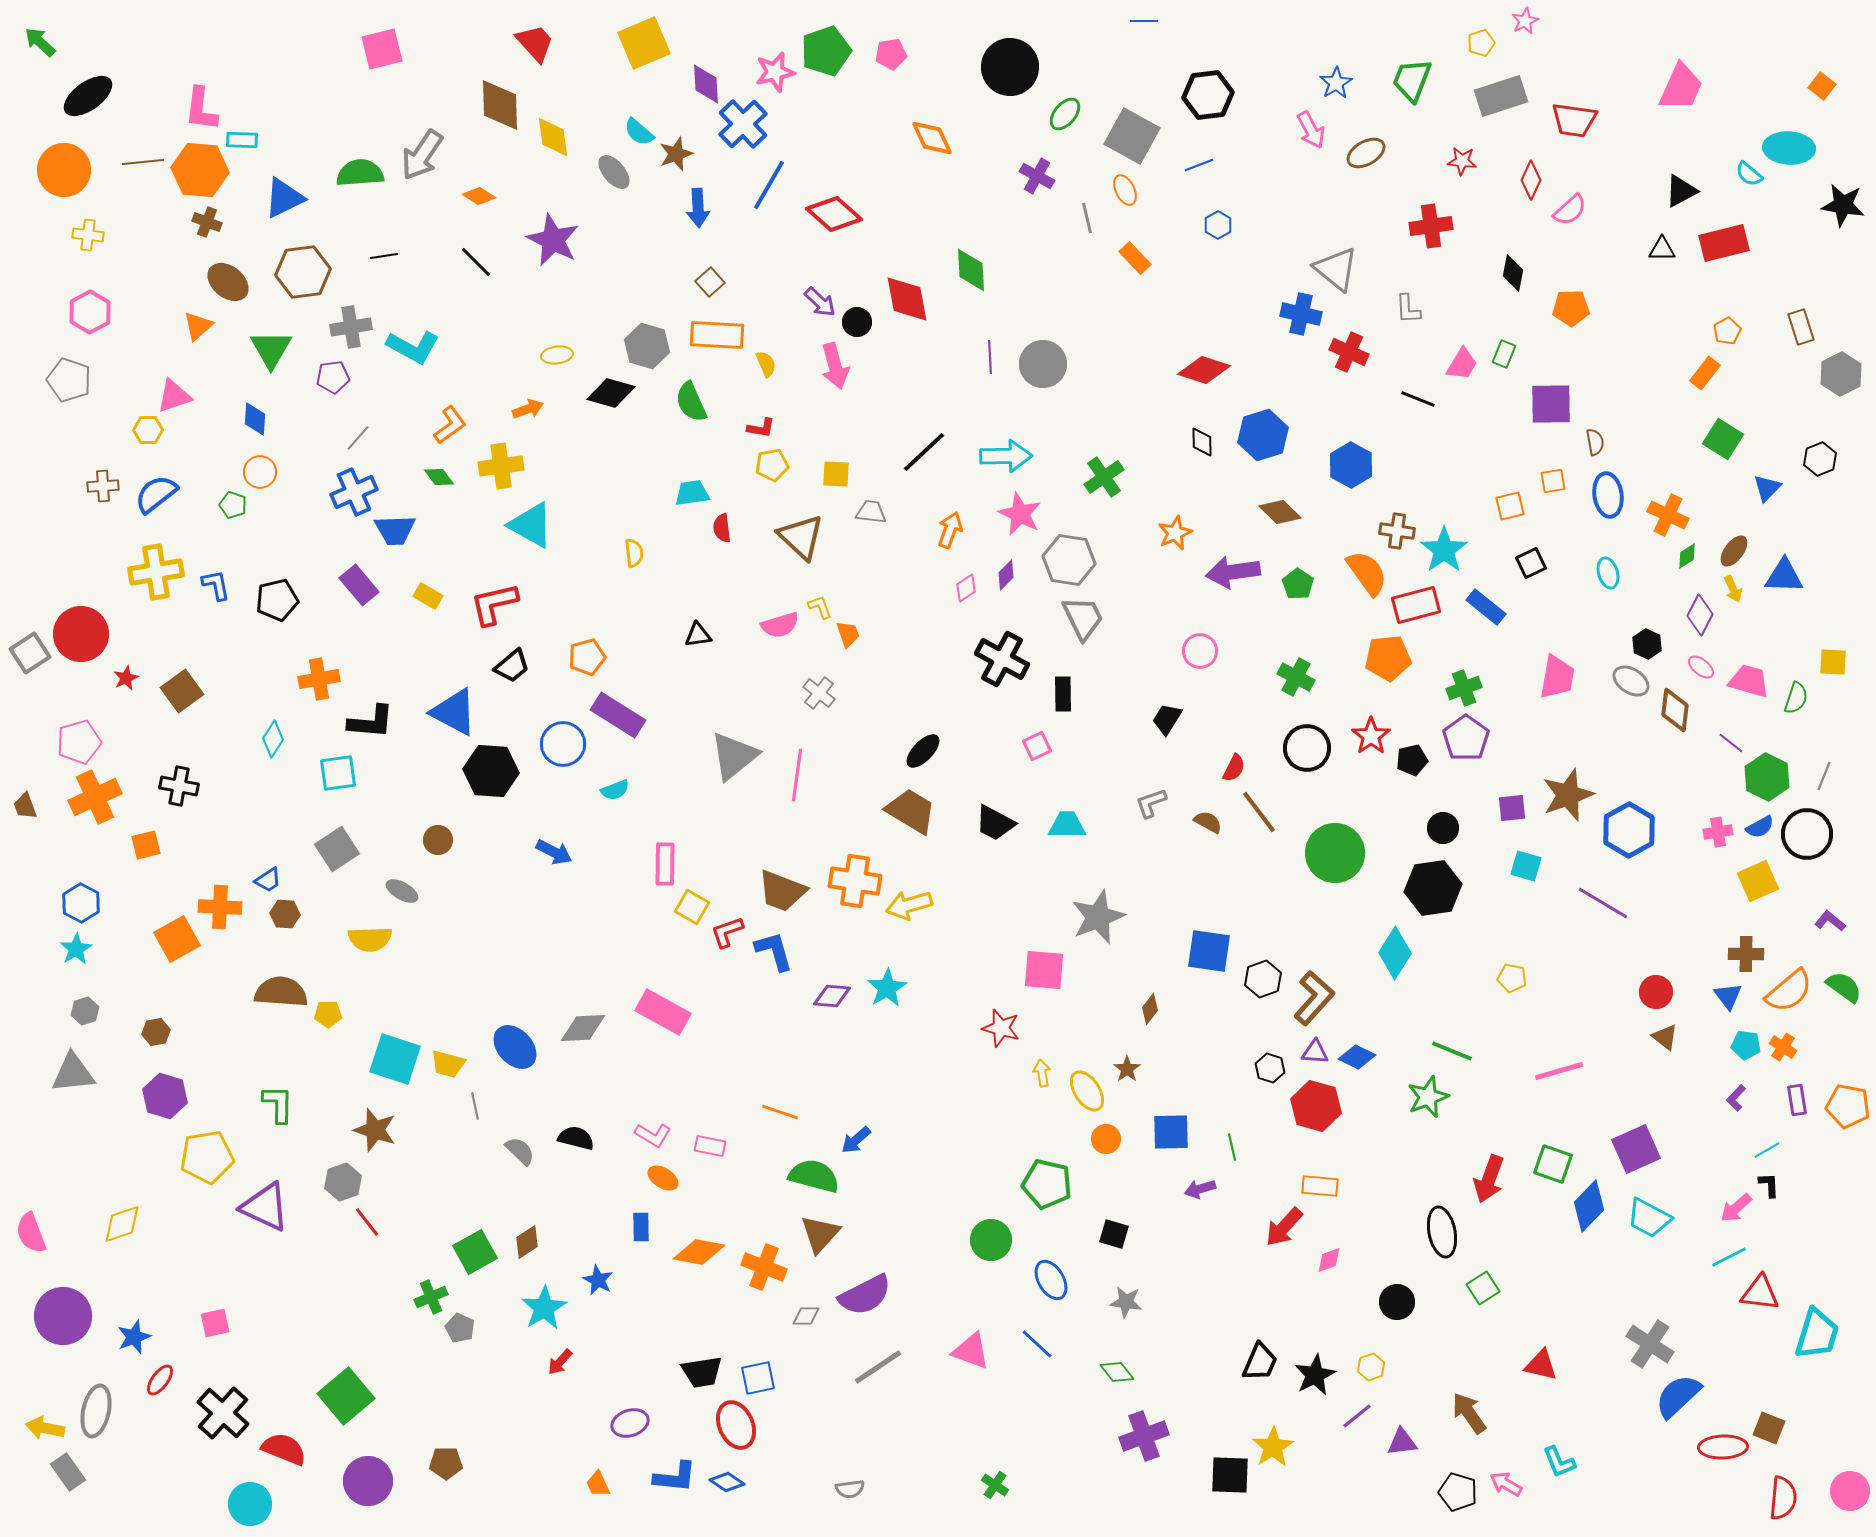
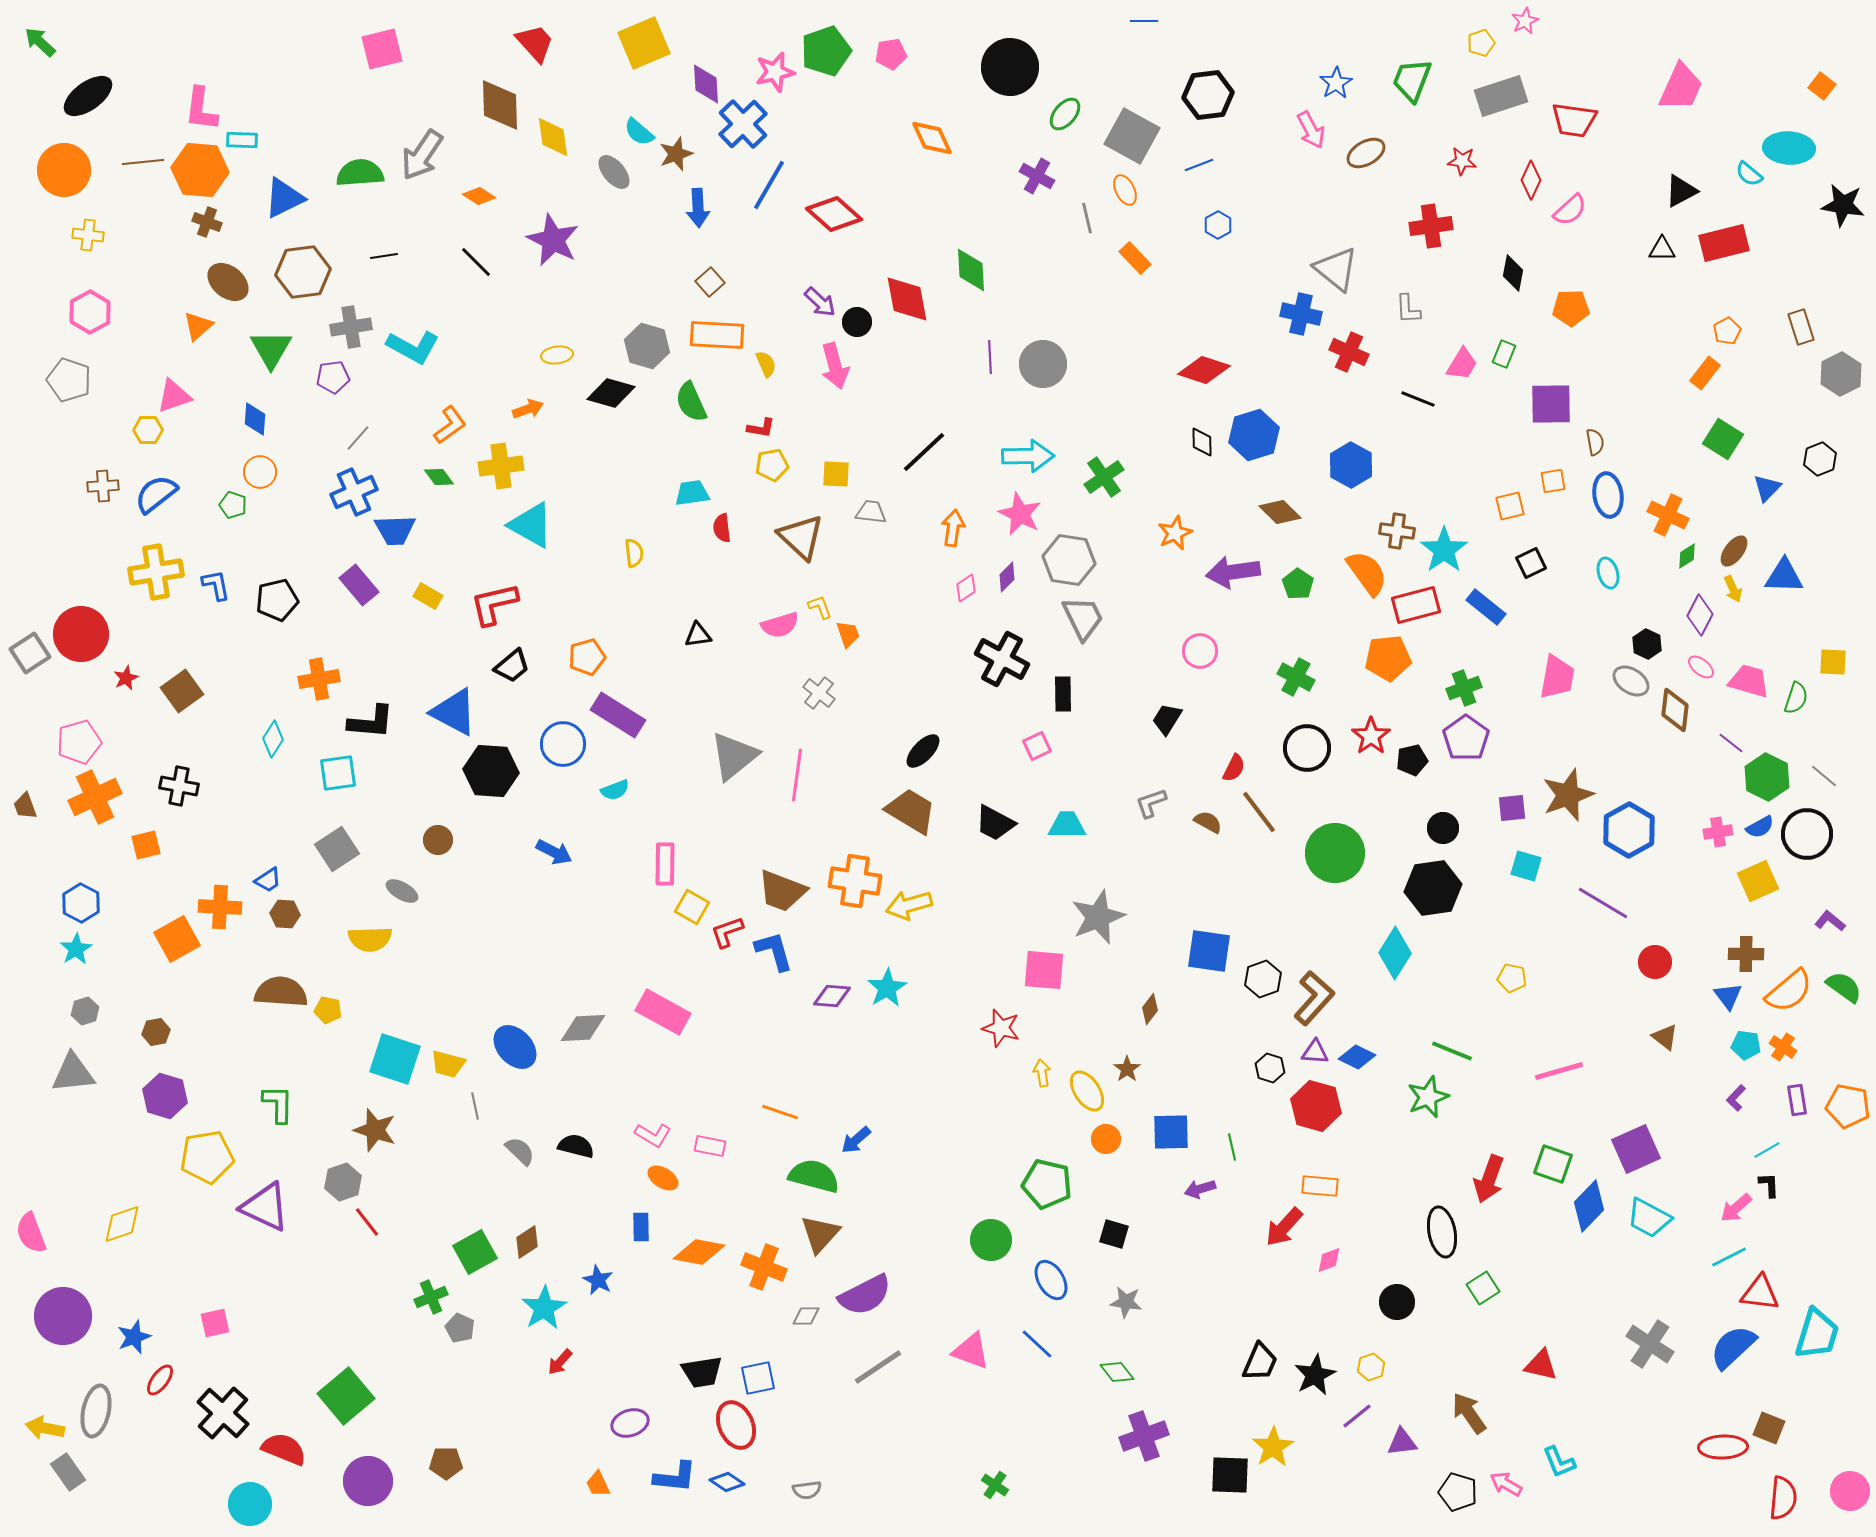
blue hexagon at (1263, 435): moved 9 px left
cyan arrow at (1006, 456): moved 22 px right
orange arrow at (950, 530): moved 3 px right, 2 px up; rotated 12 degrees counterclockwise
purple diamond at (1006, 575): moved 1 px right, 2 px down
gray line at (1824, 776): rotated 72 degrees counterclockwise
red circle at (1656, 992): moved 1 px left, 30 px up
yellow pentagon at (328, 1014): moved 4 px up; rotated 12 degrees clockwise
black semicircle at (576, 1138): moved 8 px down
blue semicircle at (1678, 1396): moved 55 px right, 49 px up
gray semicircle at (850, 1489): moved 43 px left, 1 px down
